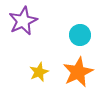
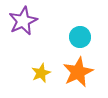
cyan circle: moved 2 px down
yellow star: moved 2 px right, 1 px down
